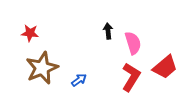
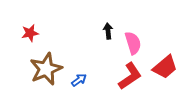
red star: rotated 18 degrees counterclockwise
brown star: moved 4 px right, 1 px down
red L-shape: moved 1 px left, 1 px up; rotated 24 degrees clockwise
